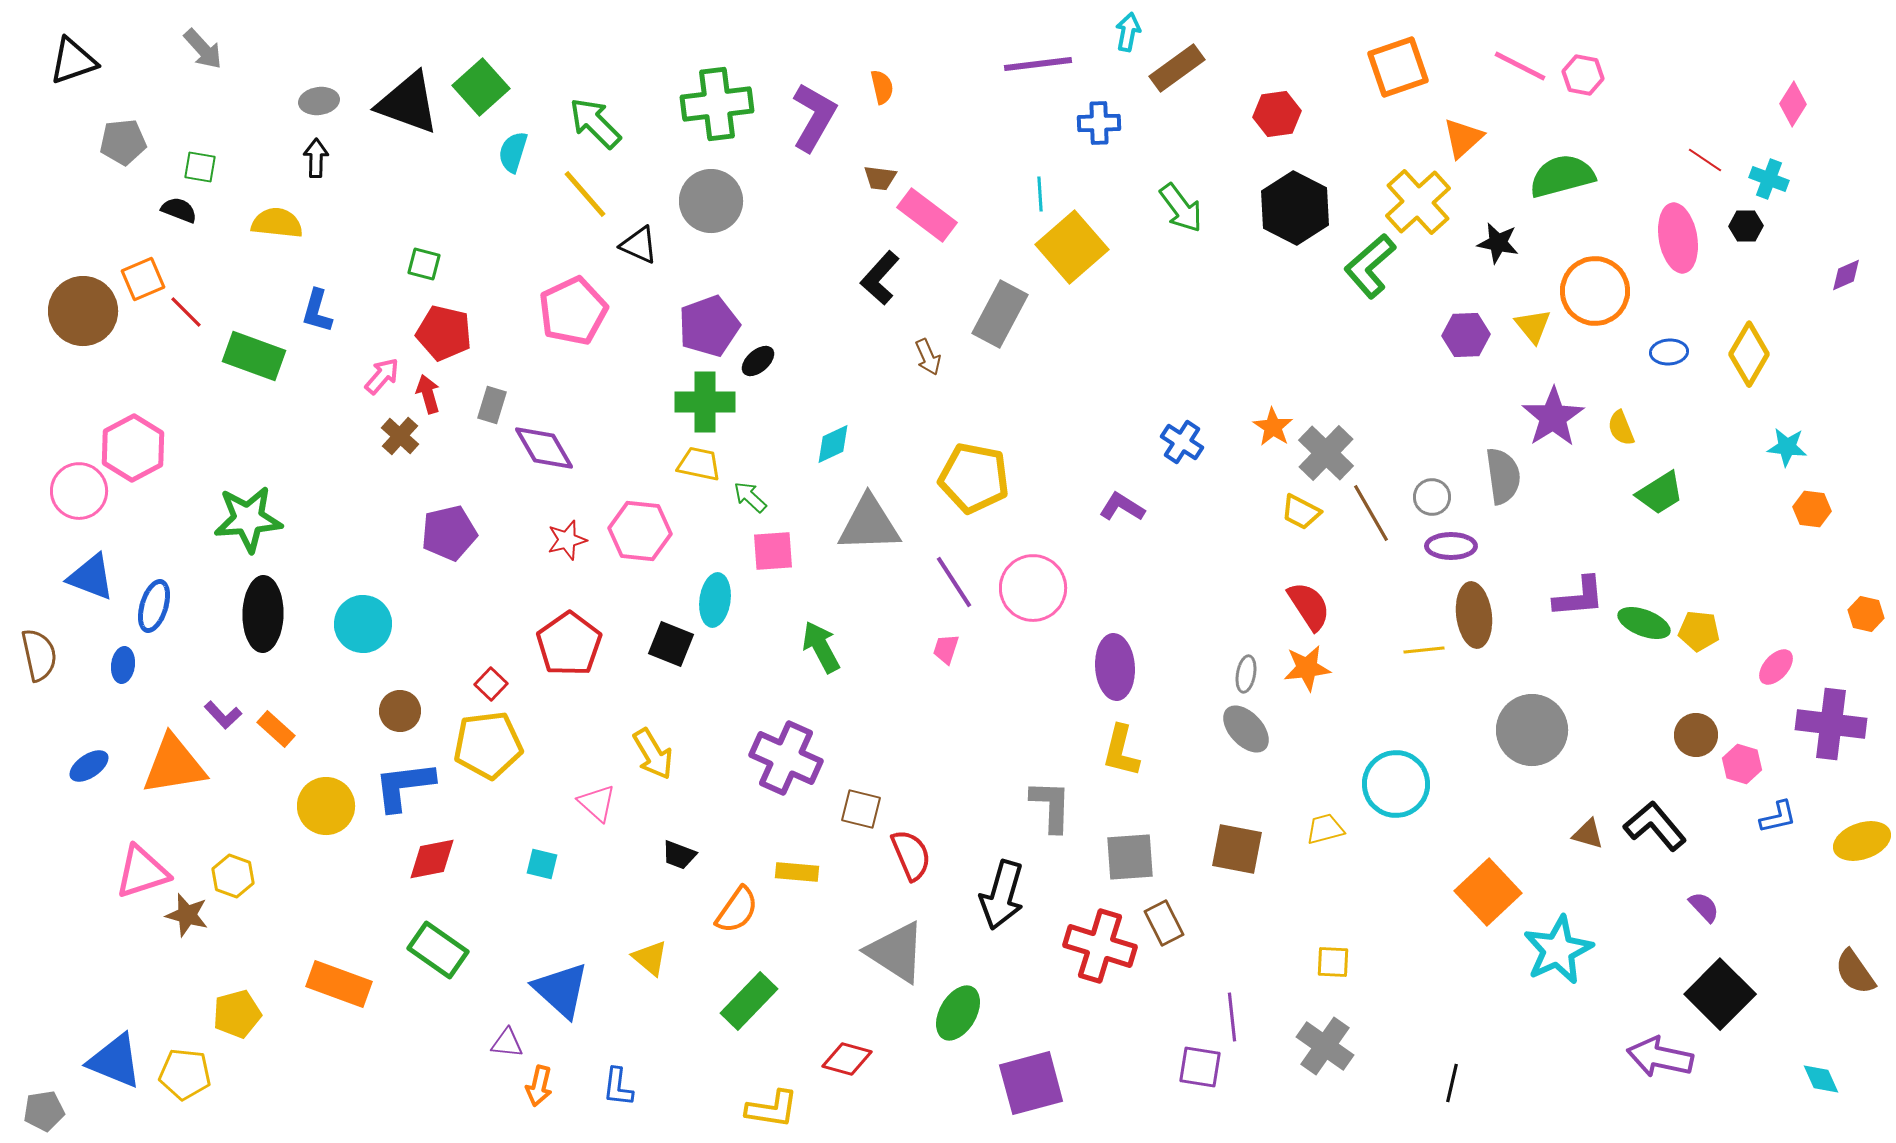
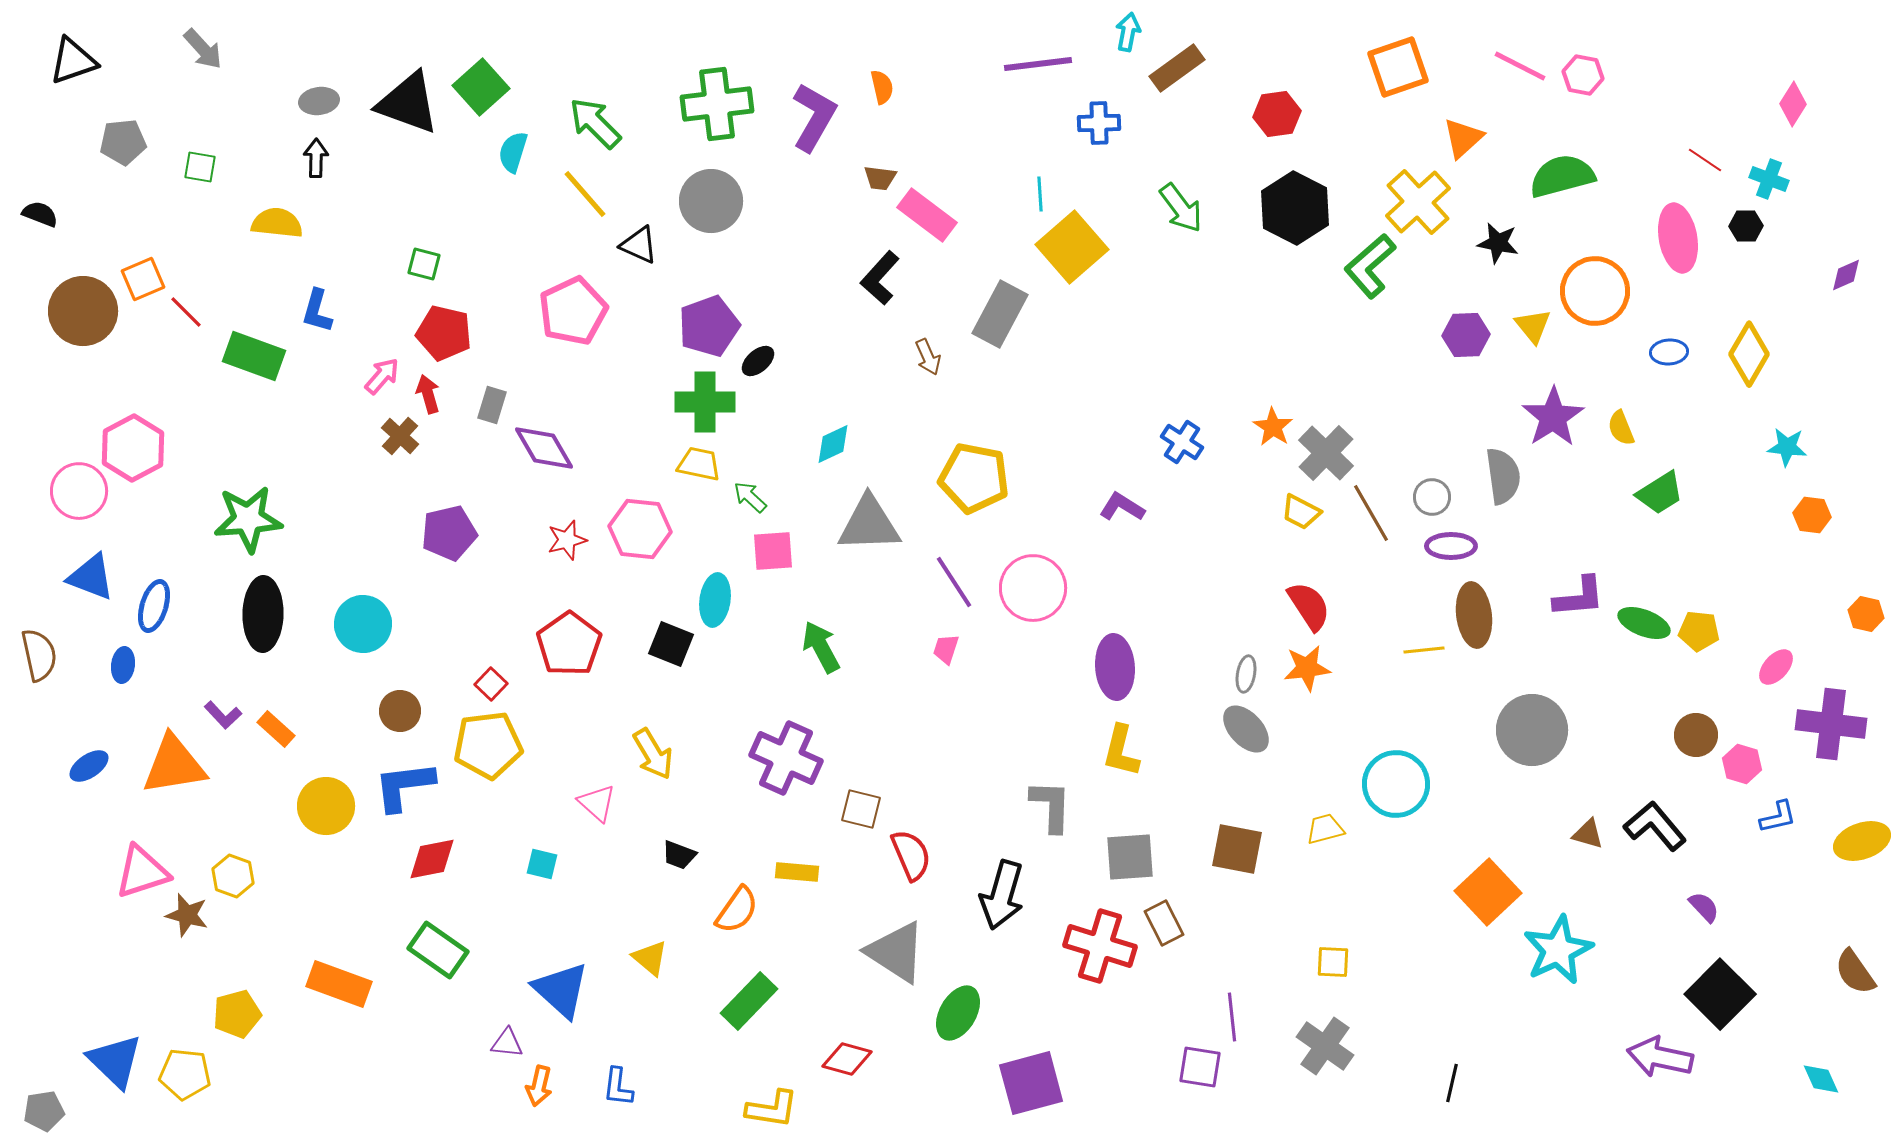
black semicircle at (179, 210): moved 139 px left, 4 px down
orange hexagon at (1812, 509): moved 6 px down
pink hexagon at (640, 531): moved 2 px up
blue triangle at (115, 1061): rotated 22 degrees clockwise
